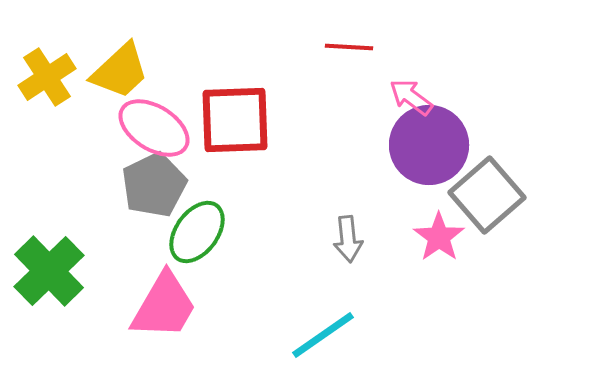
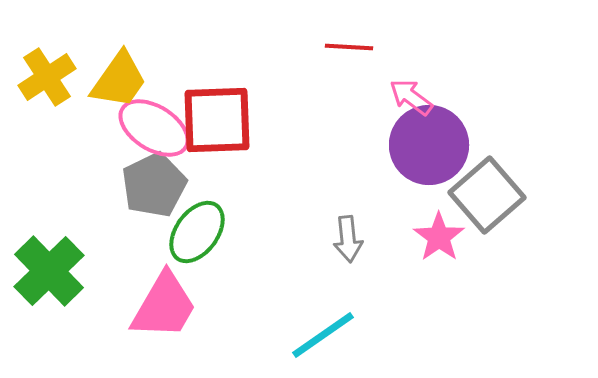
yellow trapezoid: moved 1 px left, 9 px down; rotated 12 degrees counterclockwise
red square: moved 18 px left
